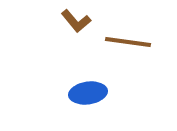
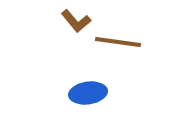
brown line: moved 10 px left
